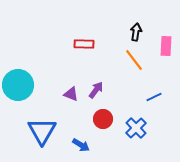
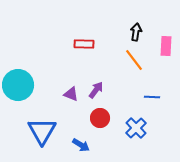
blue line: moved 2 px left; rotated 28 degrees clockwise
red circle: moved 3 px left, 1 px up
